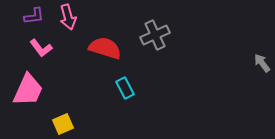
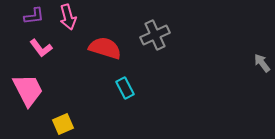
pink trapezoid: rotated 51 degrees counterclockwise
